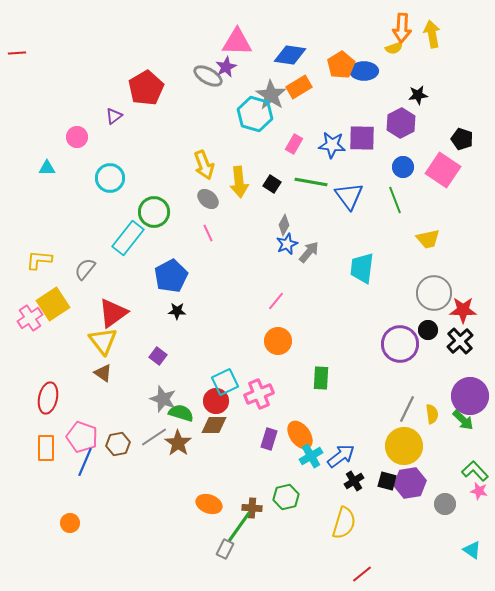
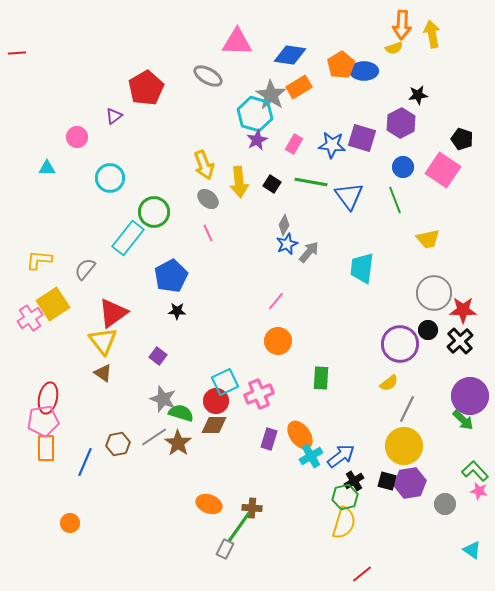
orange arrow at (402, 28): moved 3 px up
purple star at (226, 67): moved 31 px right, 73 px down
purple square at (362, 138): rotated 16 degrees clockwise
yellow semicircle at (432, 414): moved 43 px left, 31 px up; rotated 60 degrees clockwise
pink pentagon at (82, 437): moved 39 px left, 16 px up; rotated 28 degrees counterclockwise
green hexagon at (286, 497): moved 59 px right
